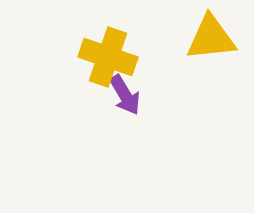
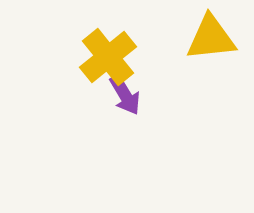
yellow cross: rotated 32 degrees clockwise
